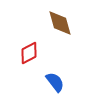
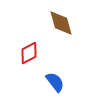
brown diamond: moved 1 px right
